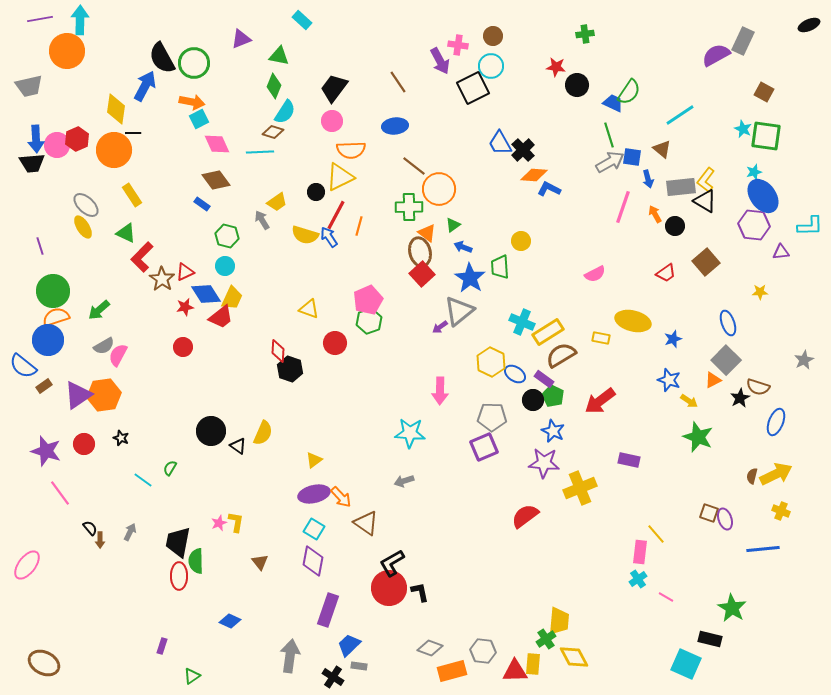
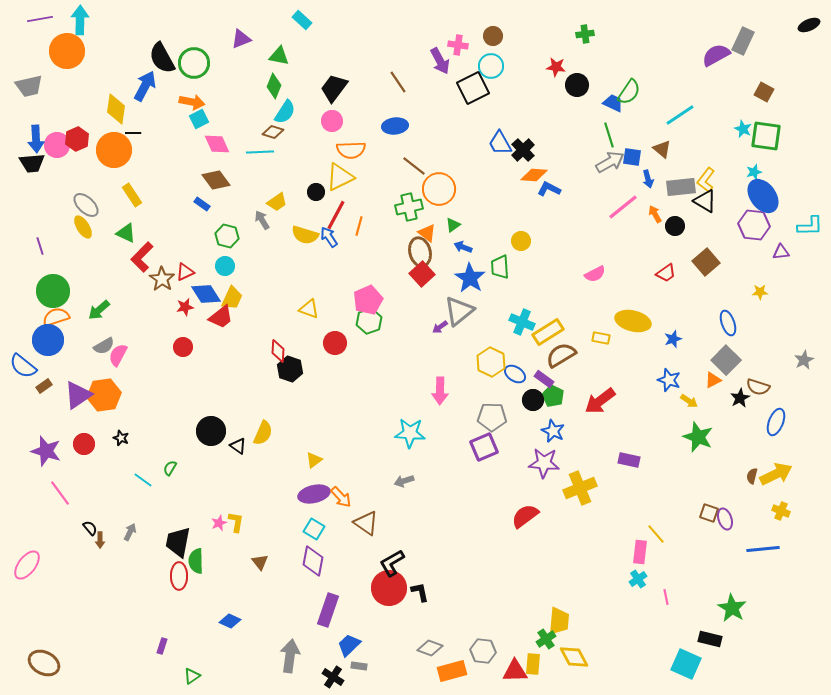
green cross at (409, 207): rotated 12 degrees counterclockwise
pink line at (623, 207): rotated 32 degrees clockwise
pink line at (666, 597): rotated 49 degrees clockwise
